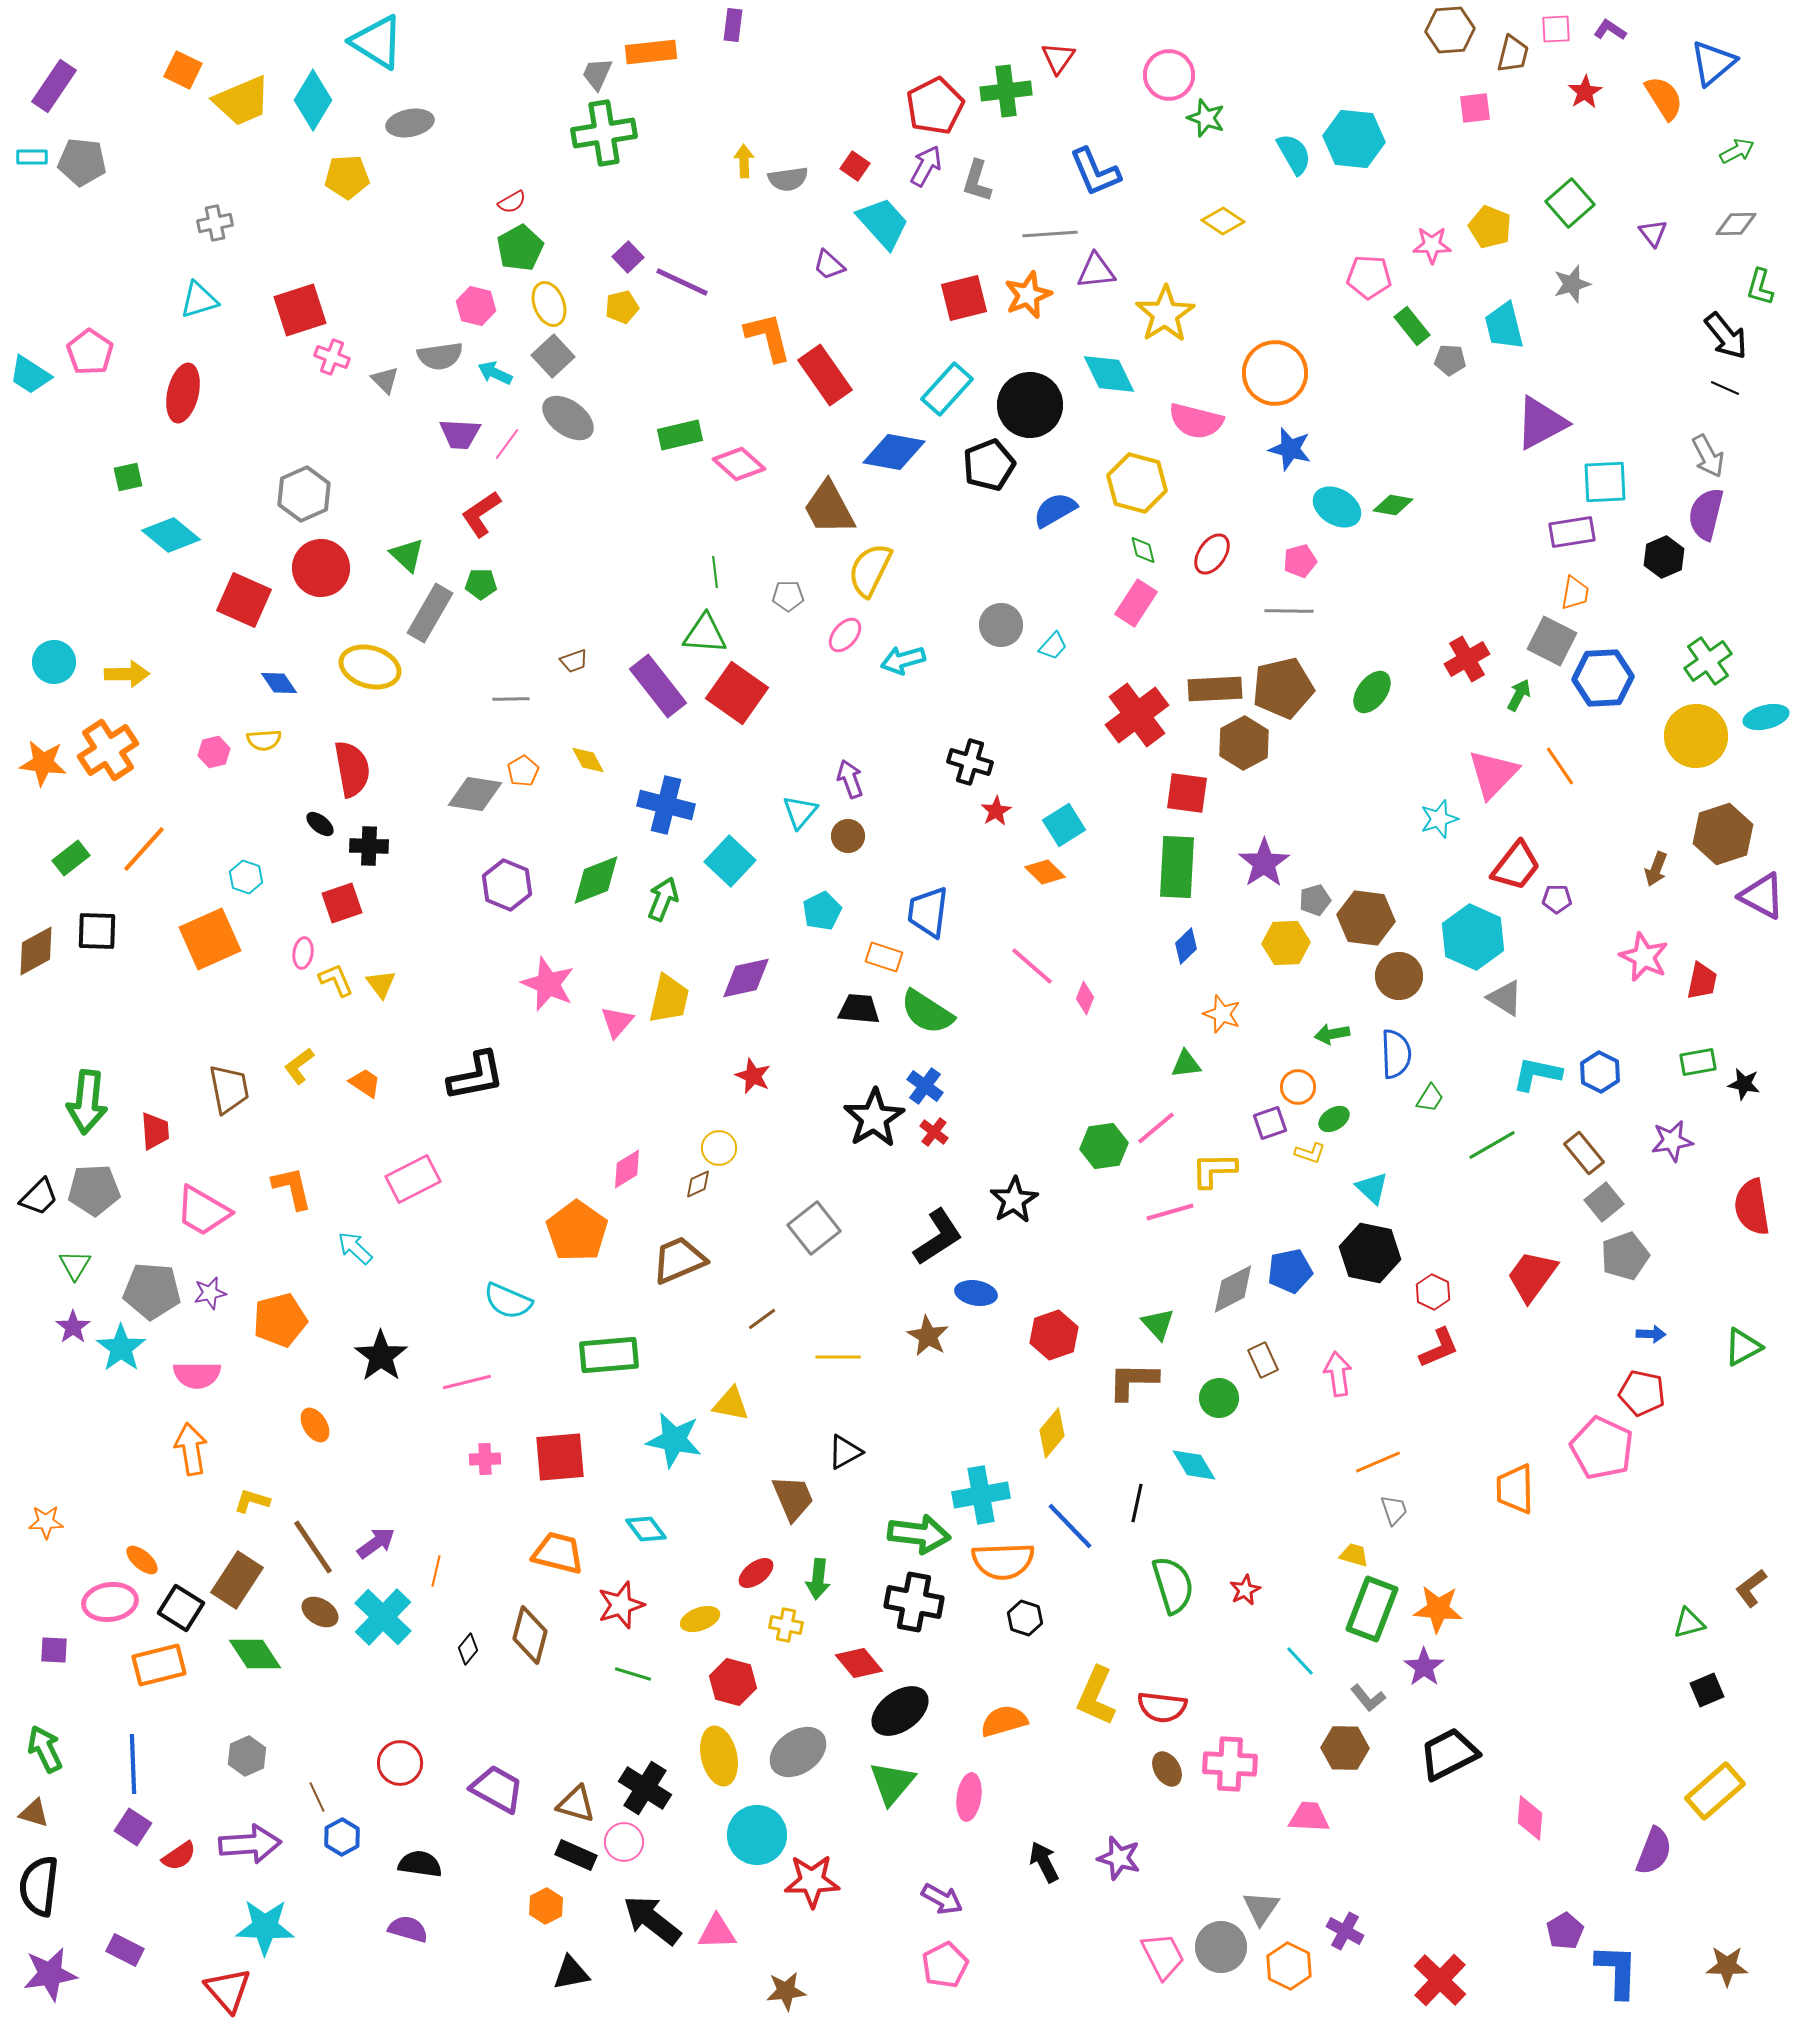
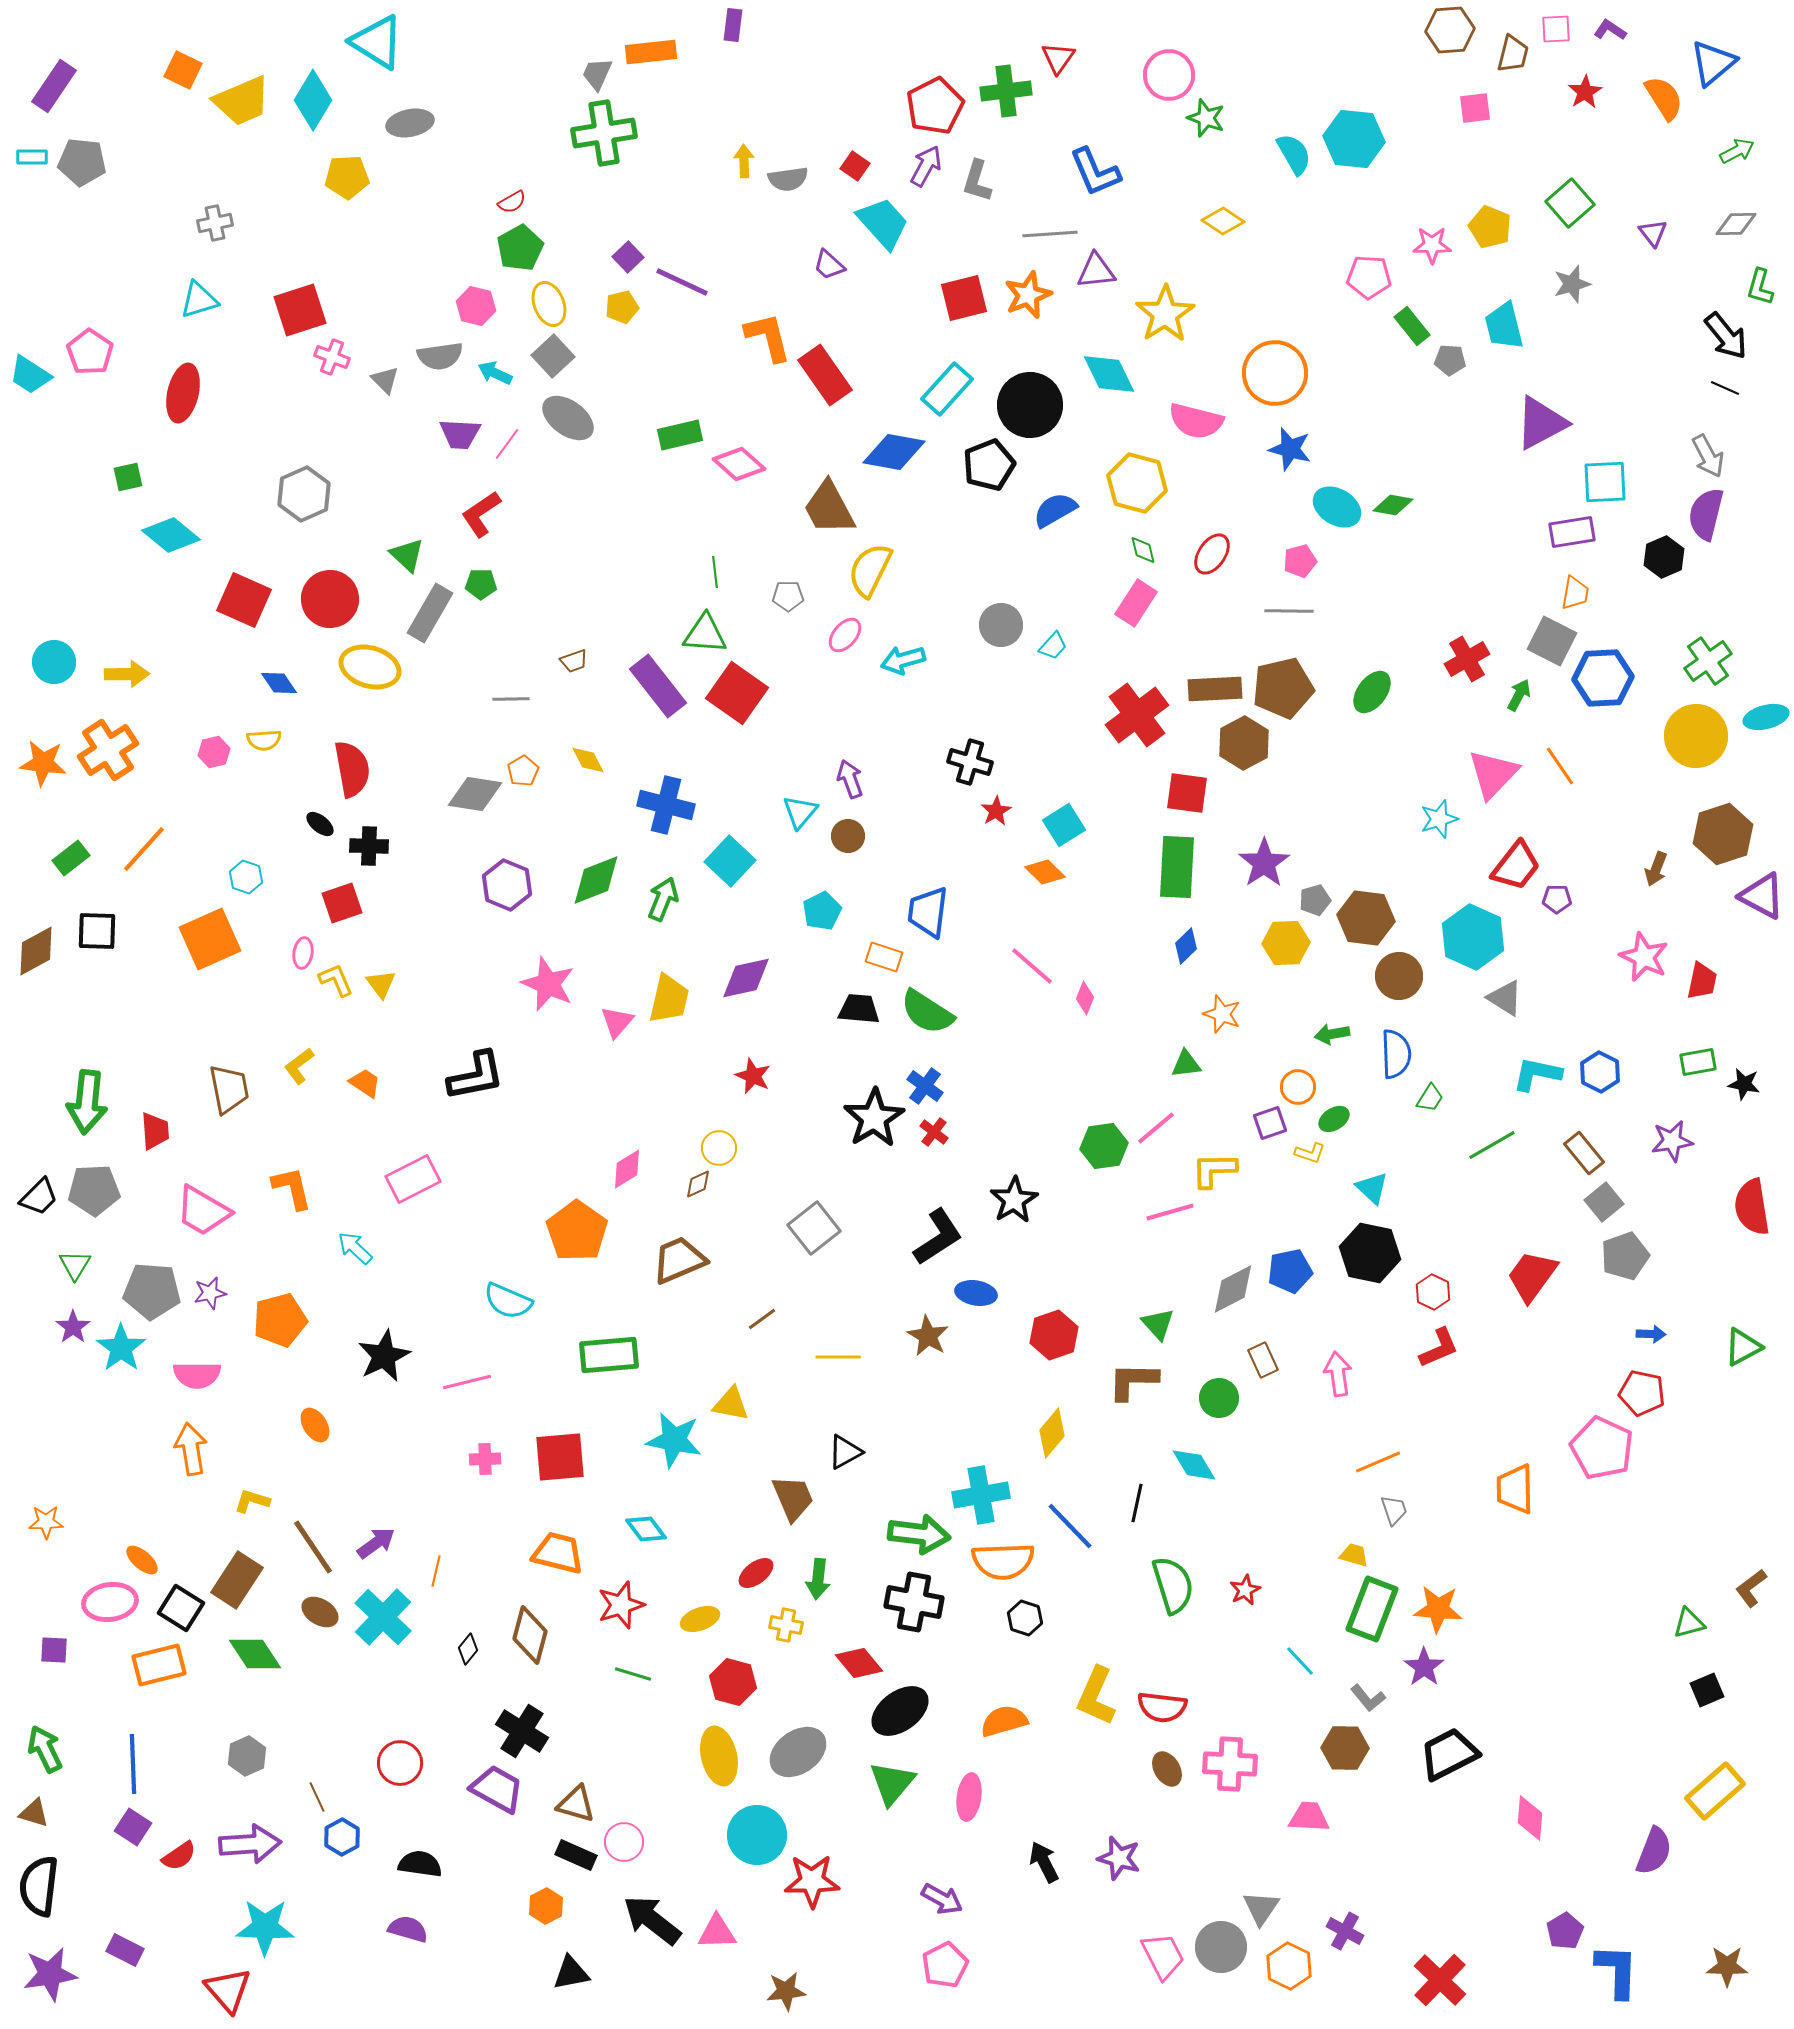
red circle at (321, 568): moved 9 px right, 31 px down
black star at (381, 1356): moved 3 px right; rotated 10 degrees clockwise
black cross at (645, 1788): moved 123 px left, 57 px up
